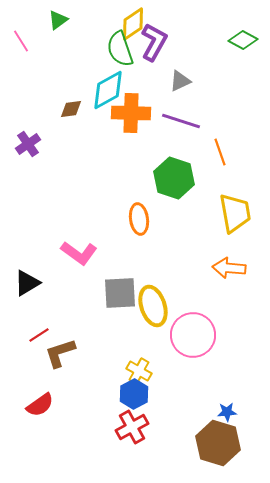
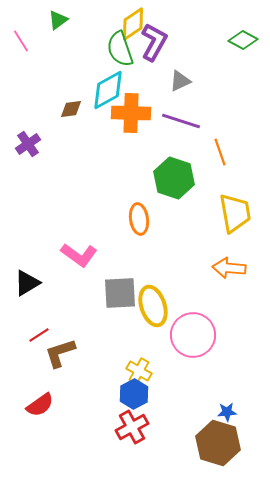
pink L-shape: moved 2 px down
